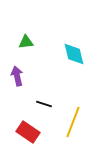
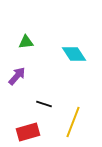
cyan diamond: rotated 20 degrees counterclockwise
purple arrow: rotated 54 degrees clockwise
red rectangle: rotated 50 degrees counterclockwise
